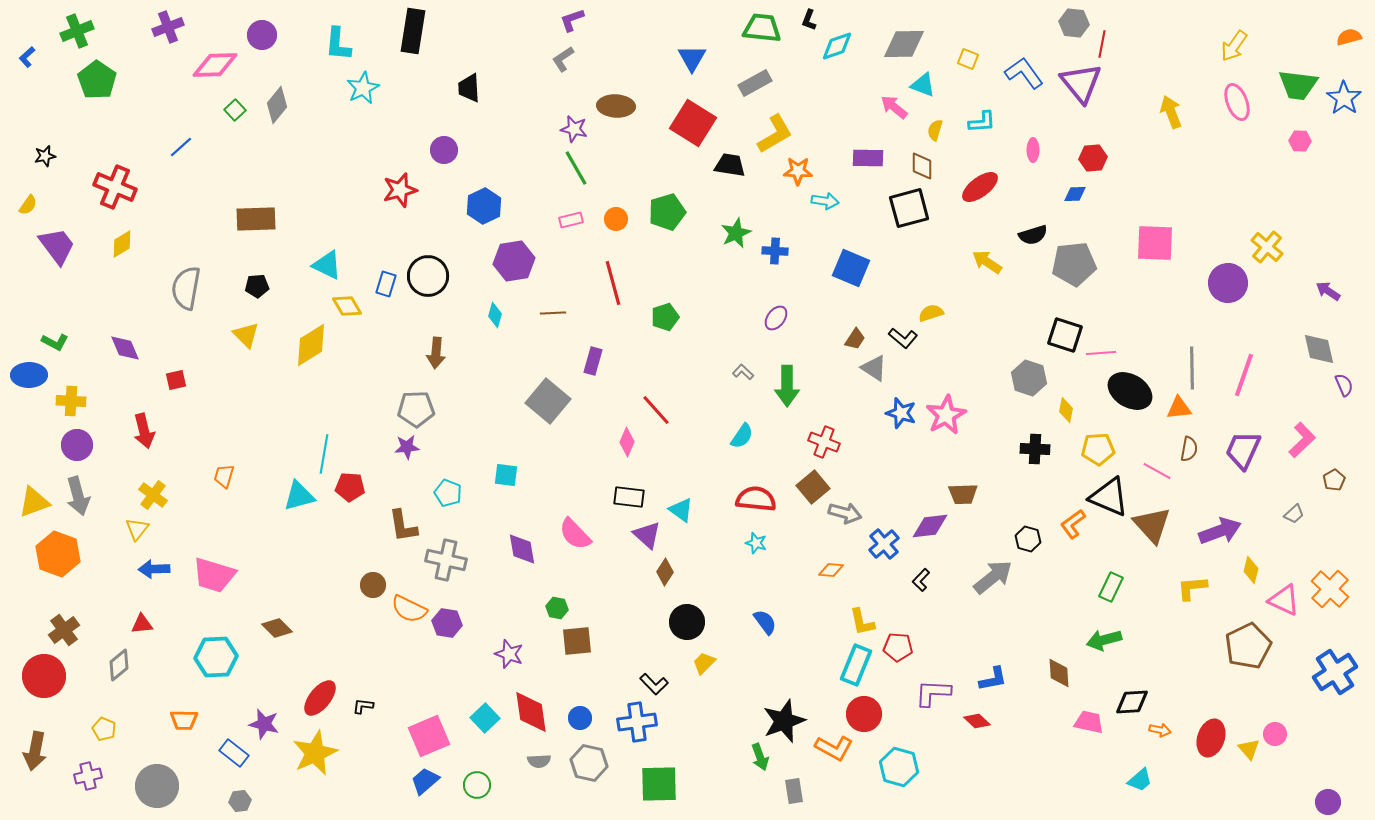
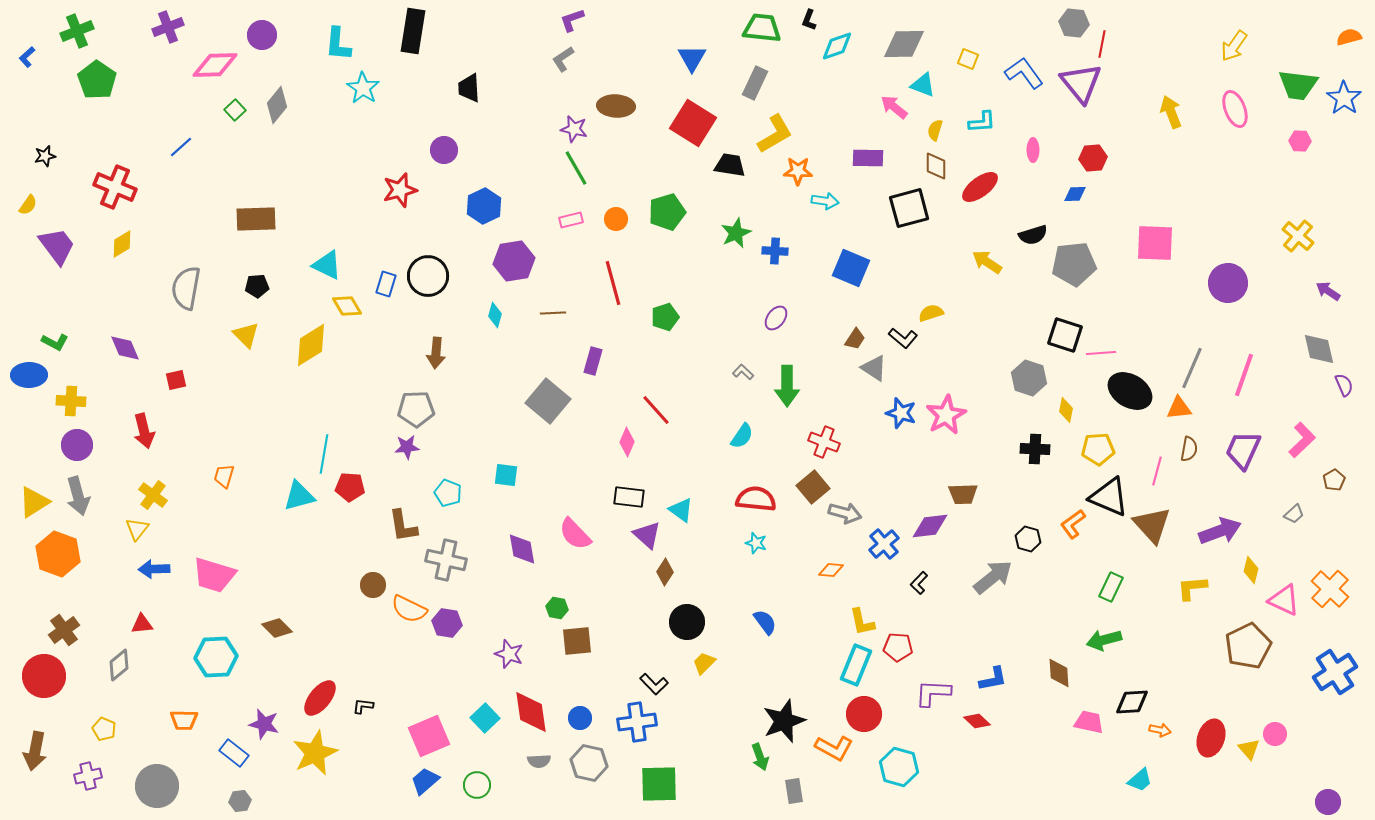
gray rectangle at (755, 83): rotated 36 degrees counterclockwise
cyan star at (363, 88): rotated 12 degrees counterclockwise
pink ellipse at (1237, 102): moved 2 px left, 7 px down
brown diamond at (922, 166): moved 14 px right
yellow cross at (1267, 247): moved 31 px right, 11 px up
gray line at (1192, 368): rotated 24 degrees clockwise
pink line at (1157, 471): rotated 76 degrees clockwise
yellow triangle at (34, 502): rotated 12 degrees counterclockwise
black L-shape at (921, 580): moved 2 px left, 3 px down
